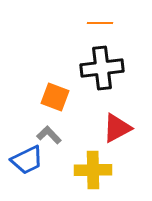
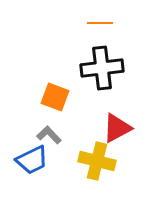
blue trapezoid: moved 5 px right
yellow cross: moved 4 px right, 9 px up; rotated 15 degrees clockwise
